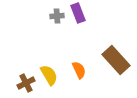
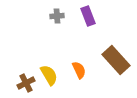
purple rectangle: moved 10 px right, 3 px down
